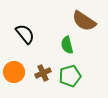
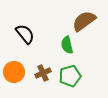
brown semicircle: rotated 110 degrees clockwise
